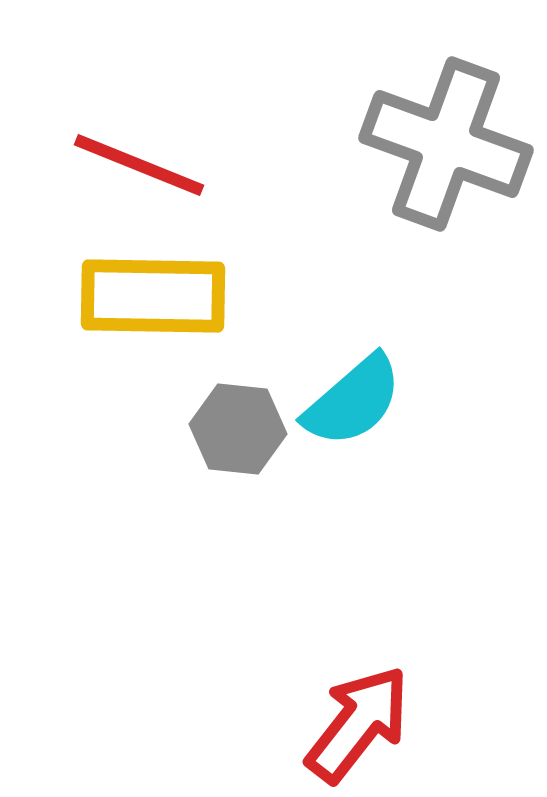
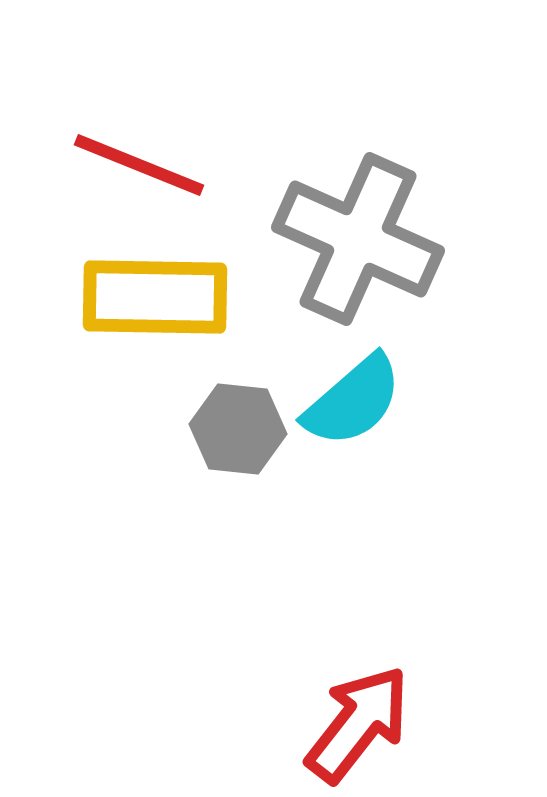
gray cross: moved 88 px left, 95 px down; rotated 4 degrees clockwise
yellow rectangle: moved 2 px right, 1 px down
